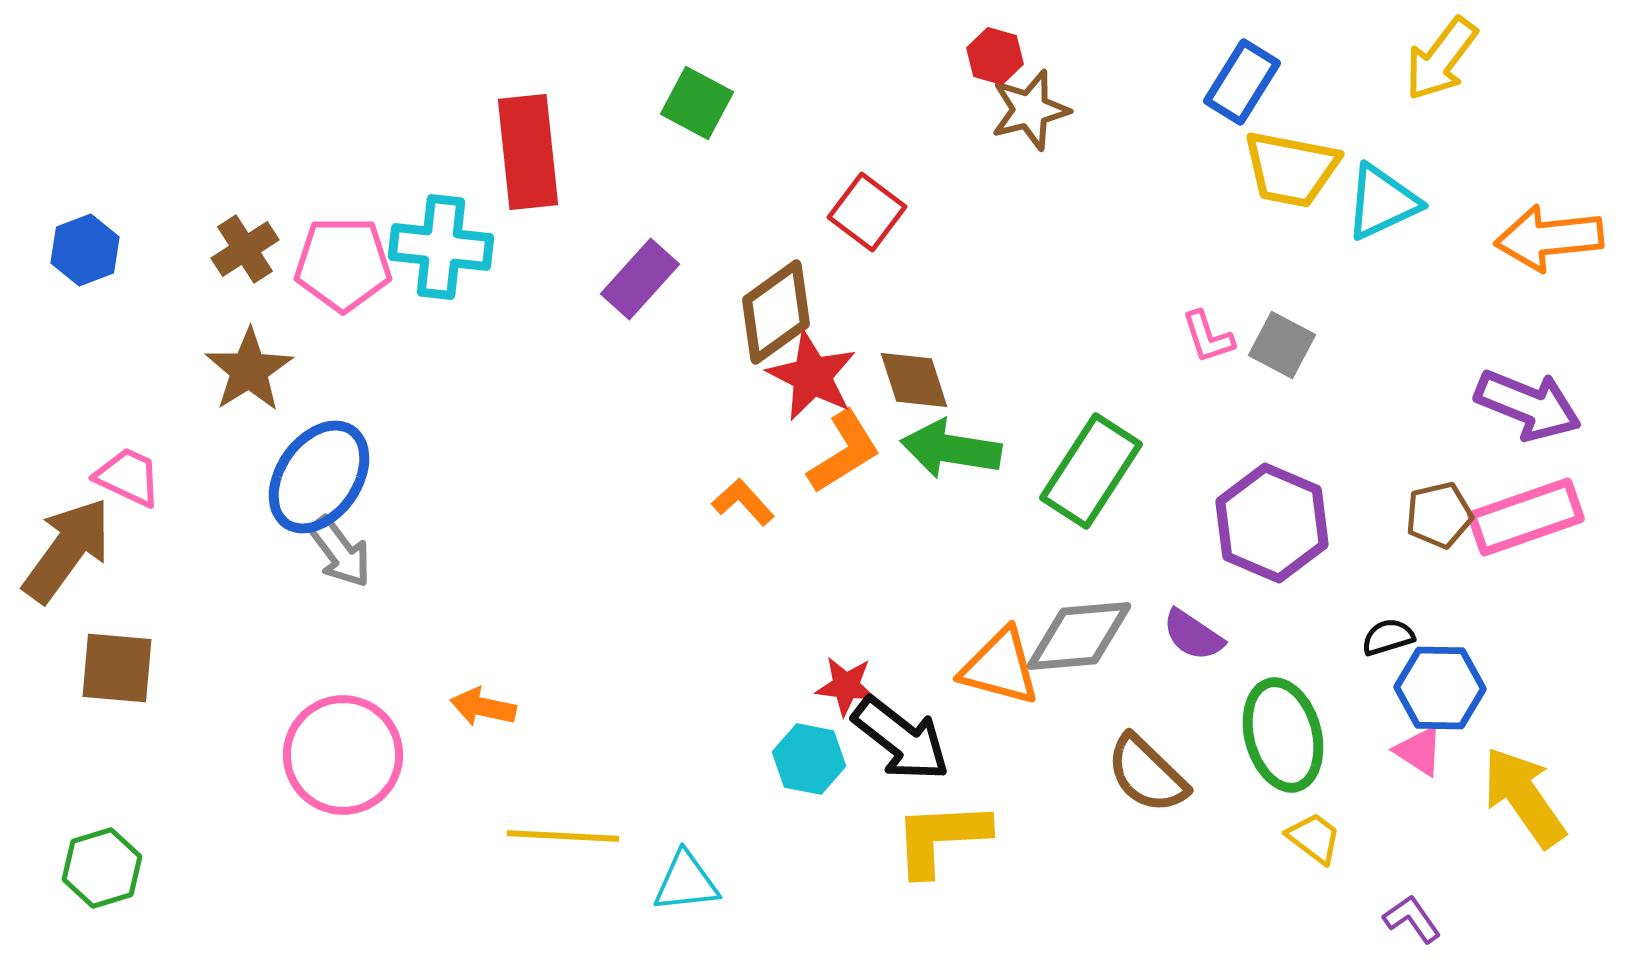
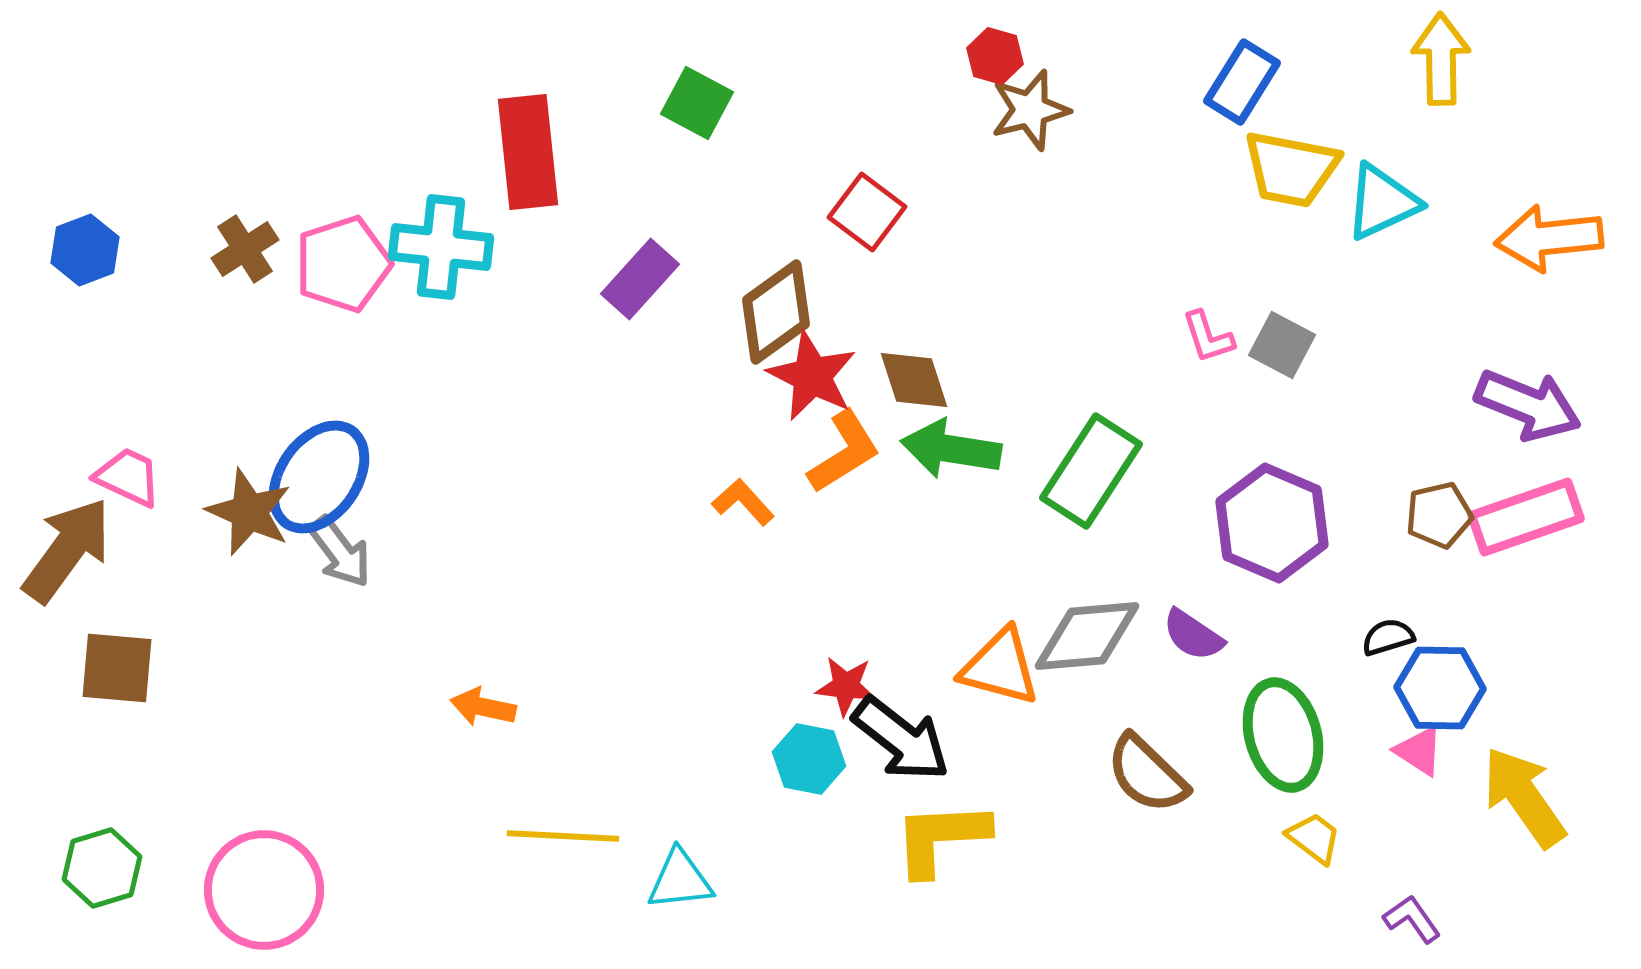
yellow arrow at (1441, 59): rotated 142 degrees clockwise
pink pentagon at (343, 264): rotated 18 degrees counterclockwise
brown star at (249, 370): moved 142 px down; rotated 16 degrees counterclockwise
gray diamond at (1079, 636): moved 8 px right
pink circle at (343, 755): moved 79 px left, 135 px down
cyan triangle at (686, 882): moved 6 px left, 2 px up
